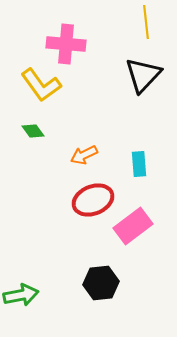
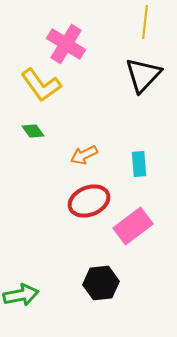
yellow line: moved 1 px left; rotated 12 degrees clockwise
pink cross: rotated 27 degrees clockwise
red ellipse: moved 4 px left, 1 px down
